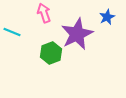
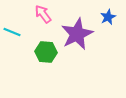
pink arrow: moved 1 px left, 1 px down; rotated 18 degrees counterclockwise
blue star: moved 1 px right
green hexagon: moved 5 px left, 1 px up; rotated 25 degrees clockwise
